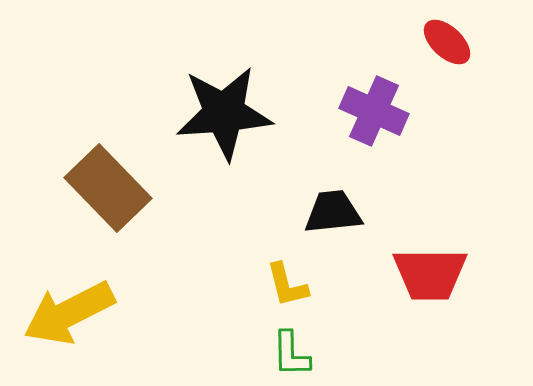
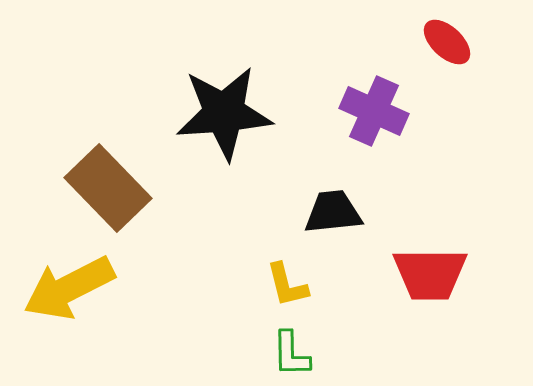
yellow arrow: moved 25 px up
